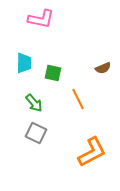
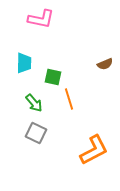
brown semicircle: moved 2 px right, 4 px up
green square: moved 4 px down
orange line: moved 9 px left; rotated 10 degrees clockwise
orange L-shape: moved 2 px right, 2 px up
